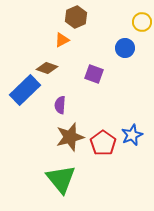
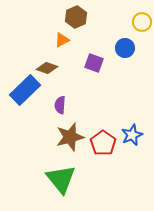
purple square: moved 11 px up
